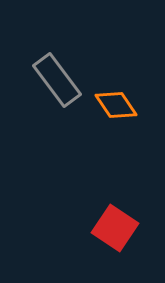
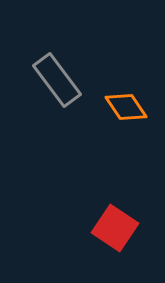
orange diamond: moved 10 px right, 2 px down
